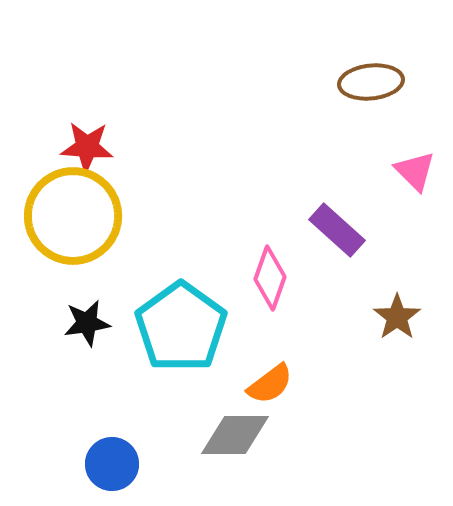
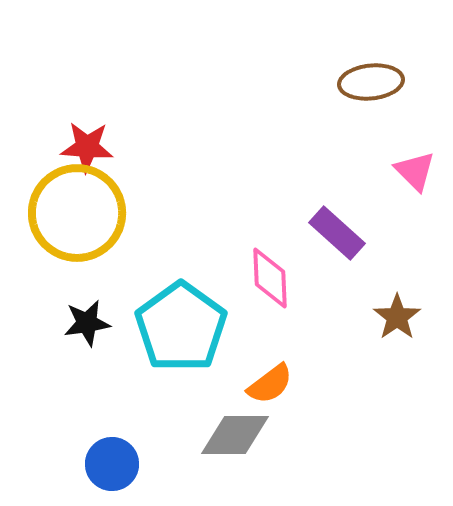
yellow circle: moved 4 px right, 3 px up
purple rectangle: moved 3 px down
pink diamond: rotated 22 degrees counterclockwise
